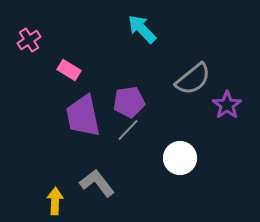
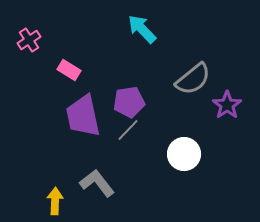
white circle: moved 4 px right, 4 px up
